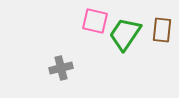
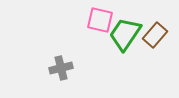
pink square: moved 5 px right, 1 px up
brown rectangle: moved 7 px left, 5 px down; rotated 35 degrees clockwise
